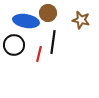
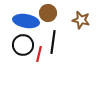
black circle: moved 9 px right
